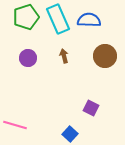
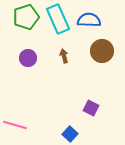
brown circle: moved 3 px left, 5 px up
